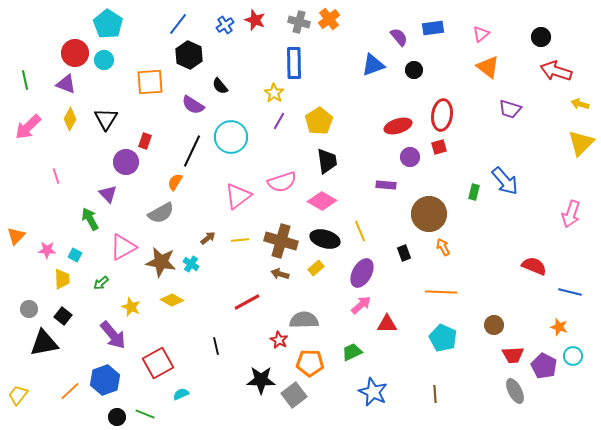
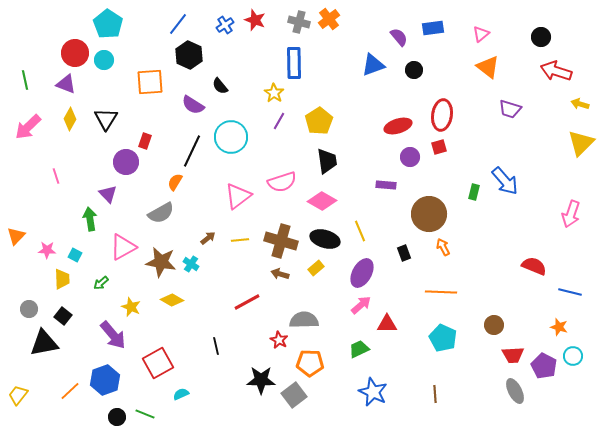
green arrow at (90, 219): rotated 20 degrees clockwise
green trapezoid at (352, 352): moved 7 px right, 3 px up
